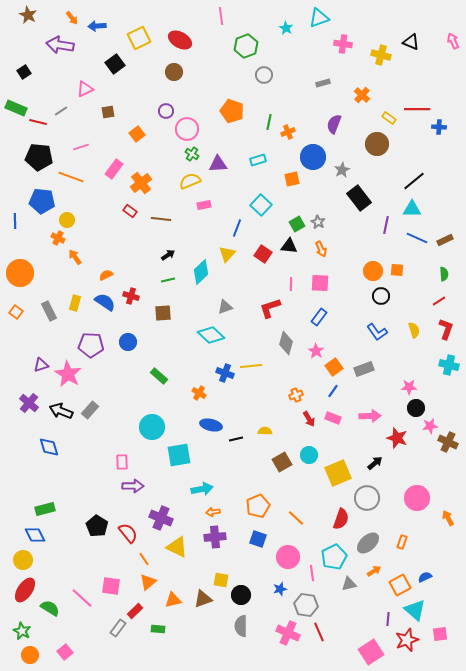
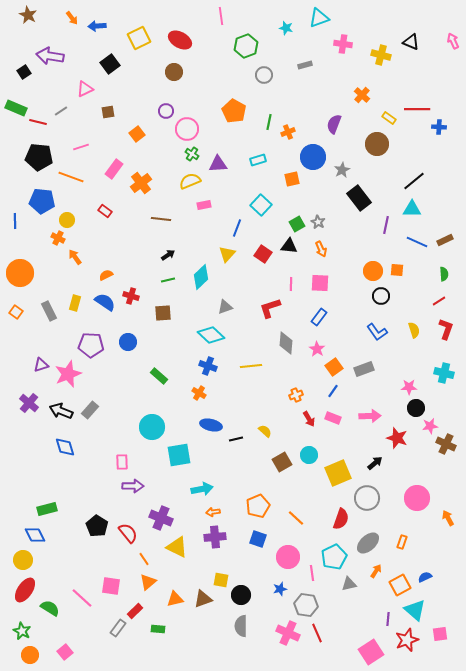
cyan star at (286, 28): rotated 16 degrees counterclockwise
purple arrow at (60, 45): moved 10 px left, 11 px down
black square at (115, 64): moved 5 px left
gray rectangle at (323, 83): moved 18 px left, 18 px up
orange pentagon at (232, 111): moved 2 px right; rotated 10 degrees clockwise
red rectangle at (130, 211): moved 25 px left
blue line at (417, 238): moved 4 px down
cyan diamond at (201, 272): moved 5 px down
gray diamond at (286, 343): rotated 10 degrees counterclockwise
pink star at (316, 351): moved 1 px right, 2 px up
cyan cross at (449, 365): moved 5 px left, 8 px down
blue cross at (225, 373): moved 17 px left, 7 px up
pink star at (68, 374): rotated 20 degrees clockwise
yellow semicircle at (265, 431): rotated 40 degrees clockwise
brown cross at (448, 442): moved 2 px left, 2 px down
blue diamond at (49, 447): moved 16 px right
green rectangle at (45, 509): moved 2 px right
orange arrow at (374, 571): moved 2 px right; rotated 24 degrees counterclockwise
orange triangle at (173, 600): moved 2 px right, 1 px up
red line at (319, 632): moved 2 px left, 1 px down
